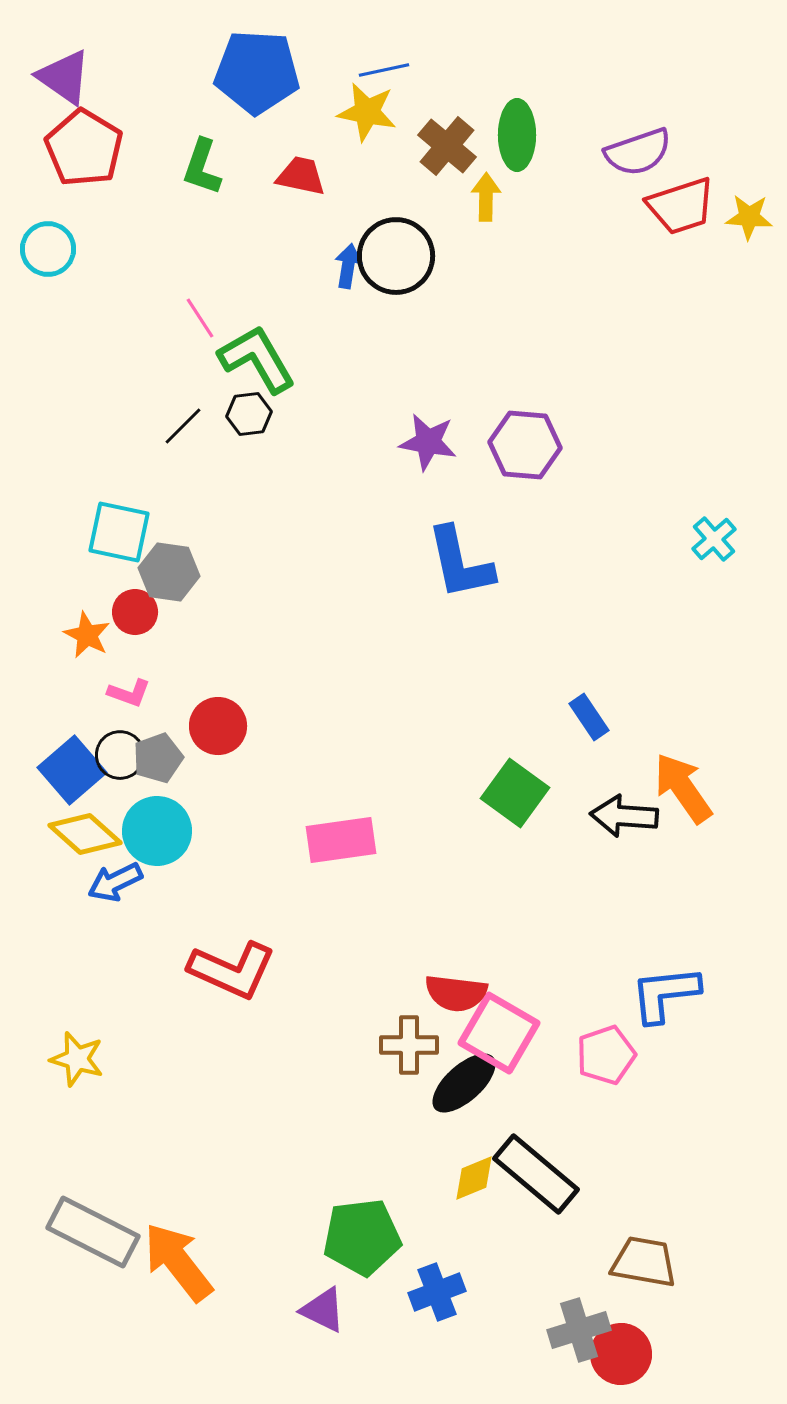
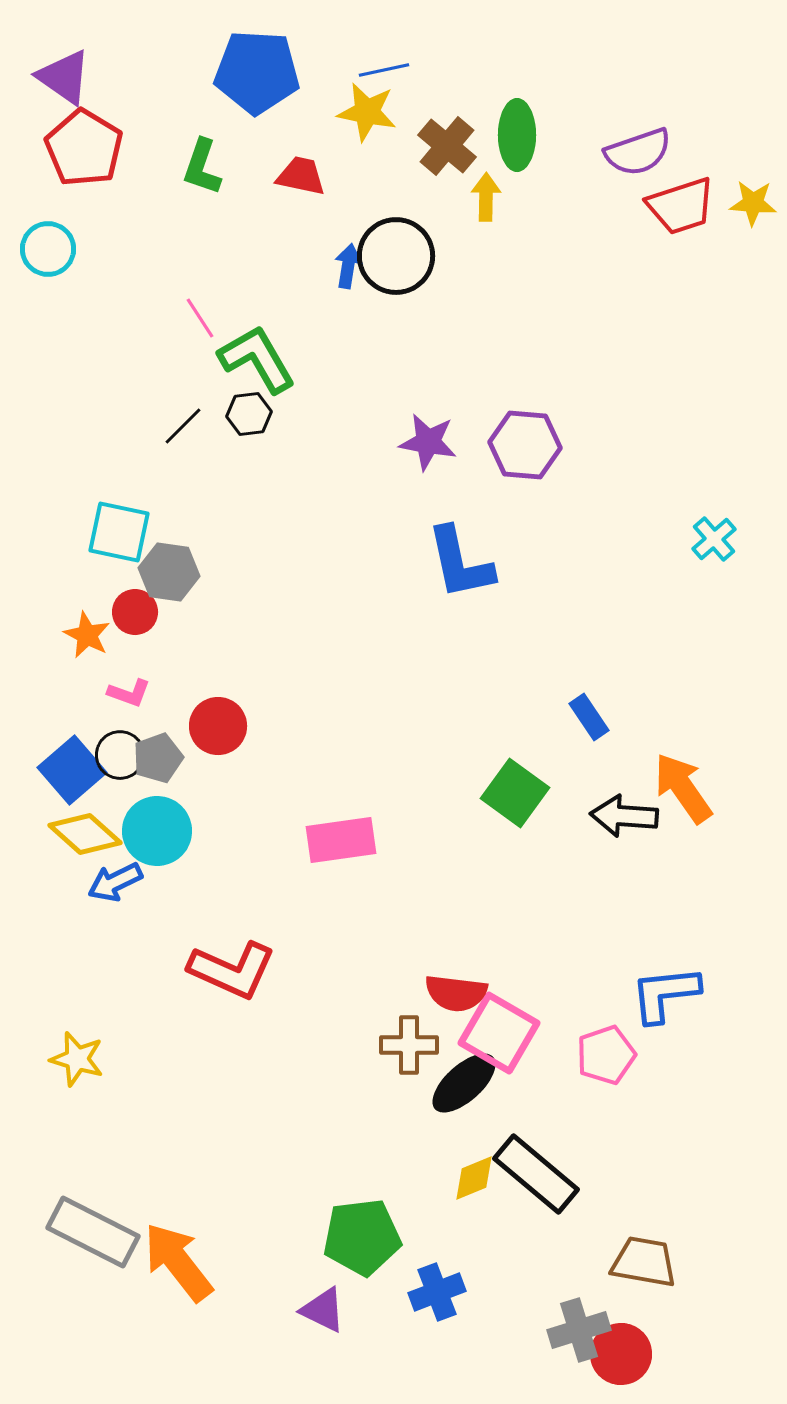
yellow star at (749, 217): moved 4 px right, 14 px up
